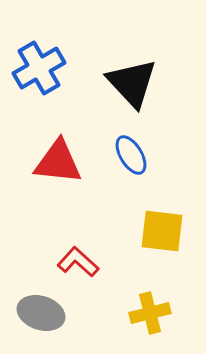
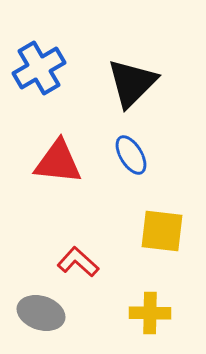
black triangle: rotated 28 degrees clockwise
yellow cross: rotated 15 degrees clockwise
